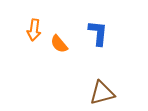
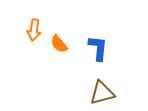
blue L-shape: moved 15 px down
